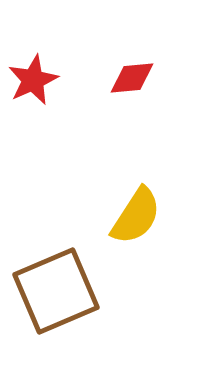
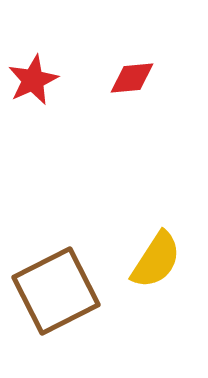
yellow semicircle: moved 20 px right, 44 px down
brown square: rotated 4 degrees counterclockwise
